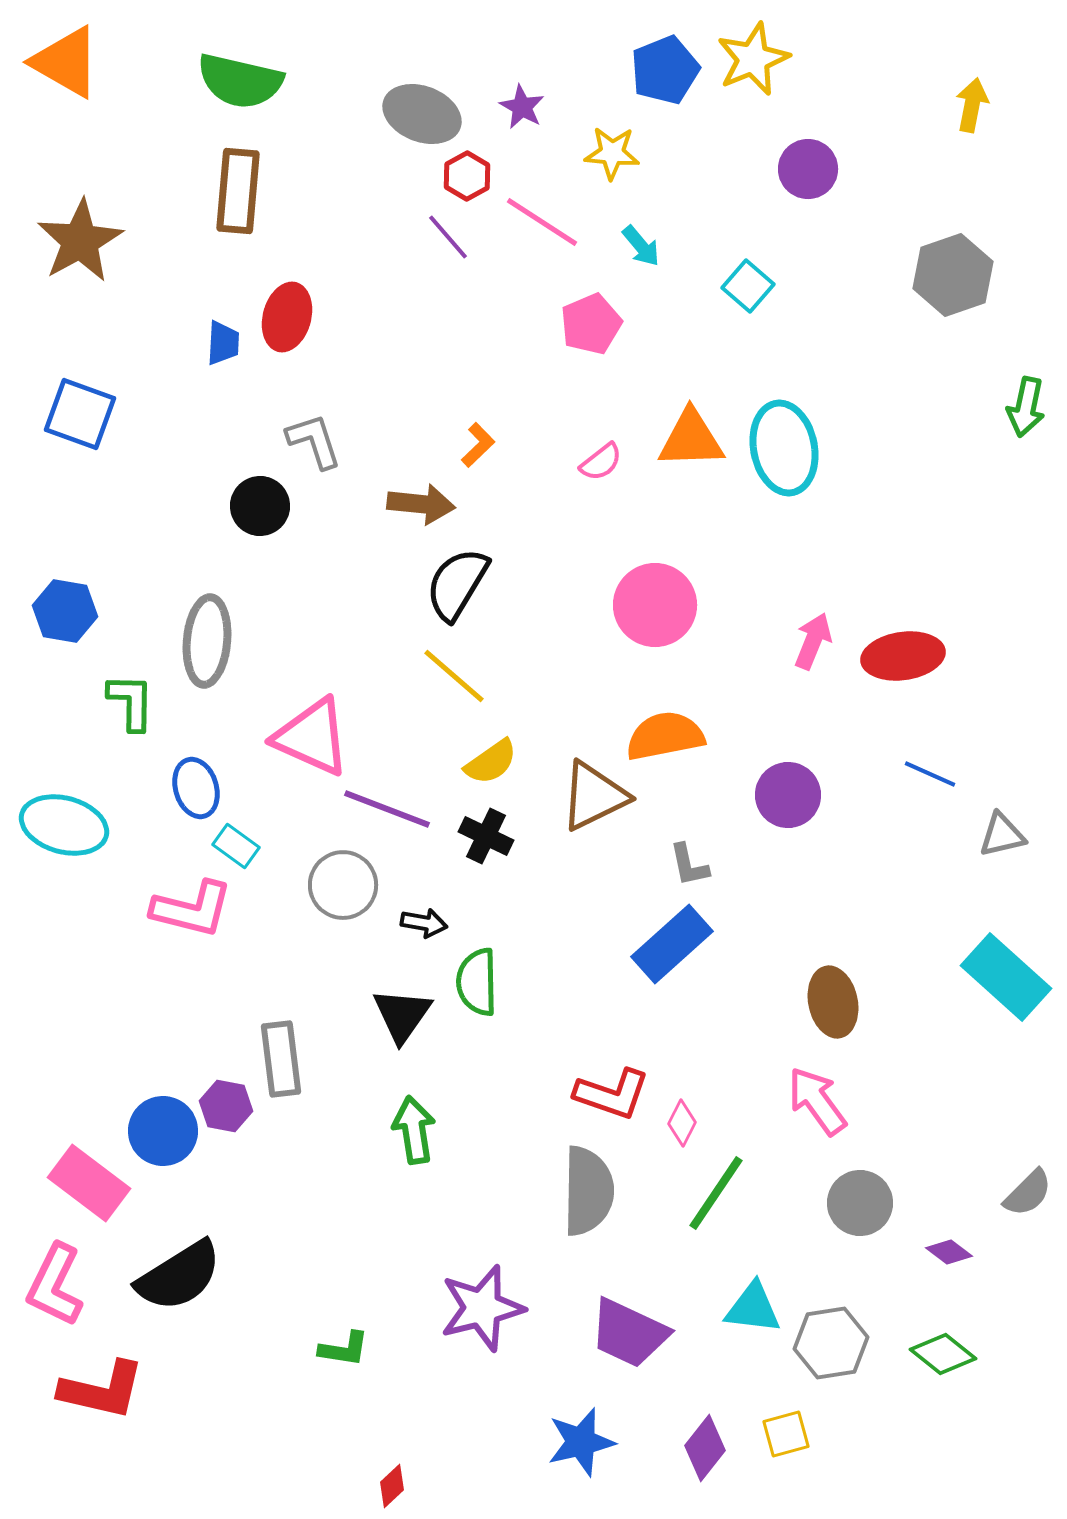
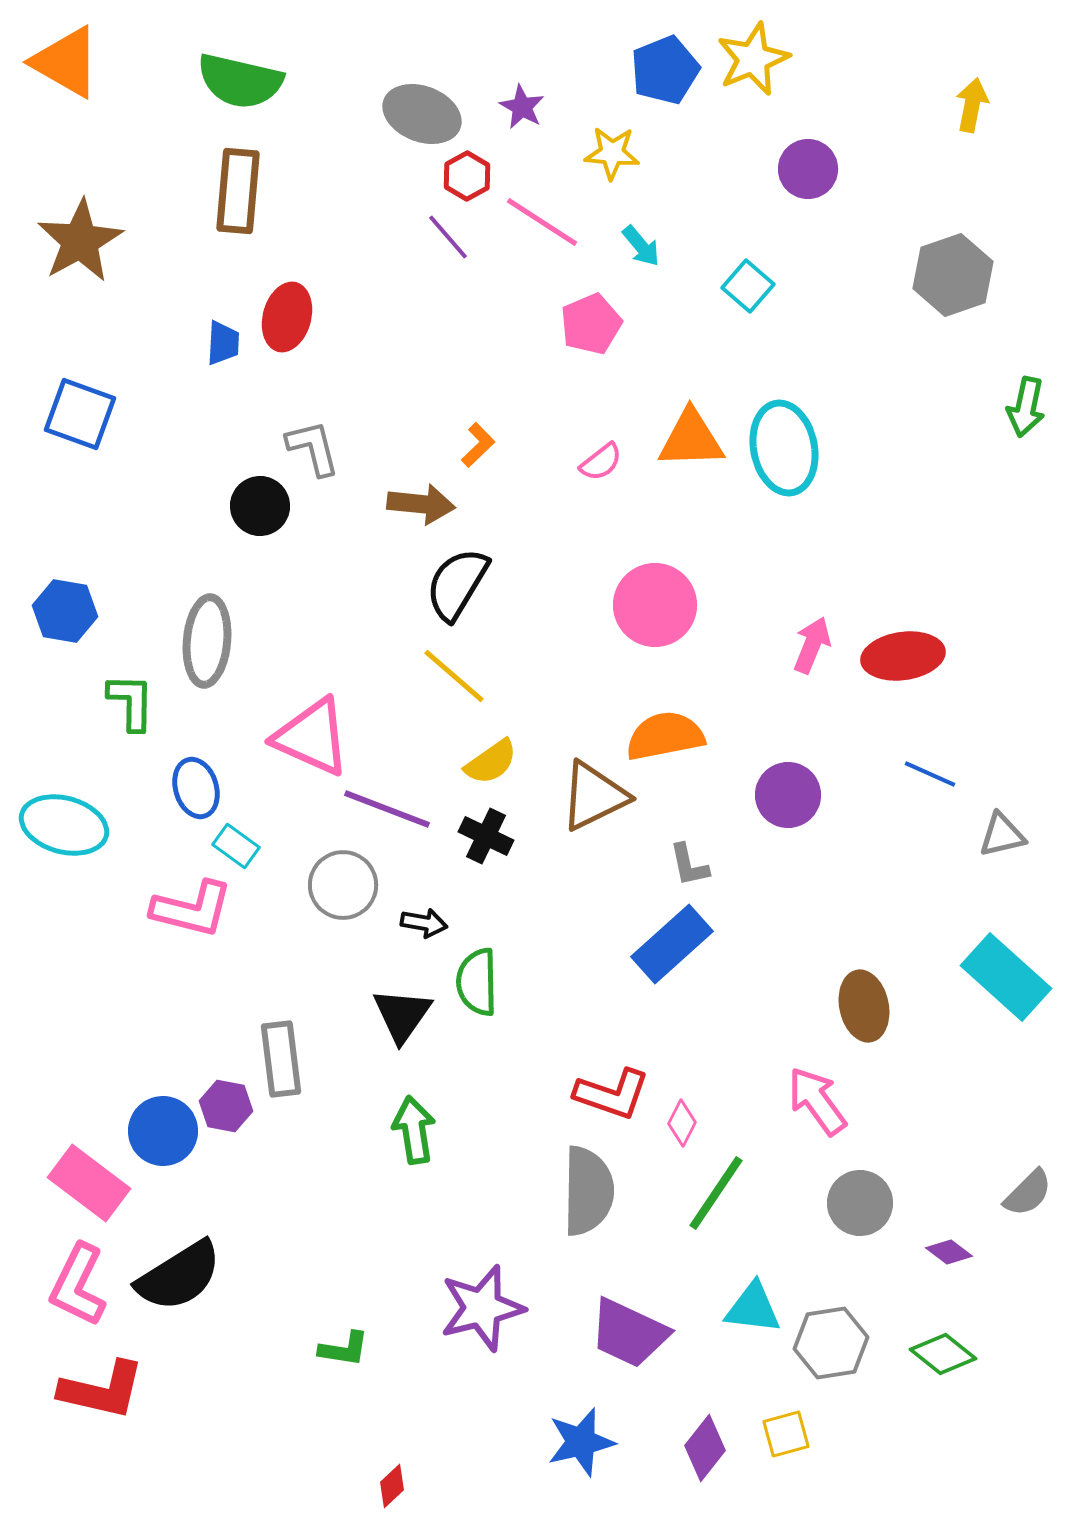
gray L-shape at (314, 441): moved 1 px left, 7 px down; rotated 4 degrees clockwise
pink arrow at (813, 641): moved 1 px left, 4 px down
brown ellipse at (833, 1002): moved 31 px right, 4 px down
pink L-shape at (55, 1285): moved 23 px right
